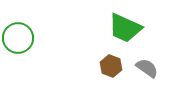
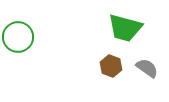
green trapezoid: rotated 9 degrees counterclockwise
green circle: moved 1 px up
